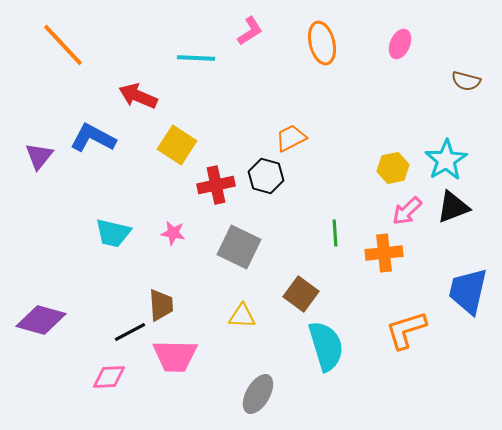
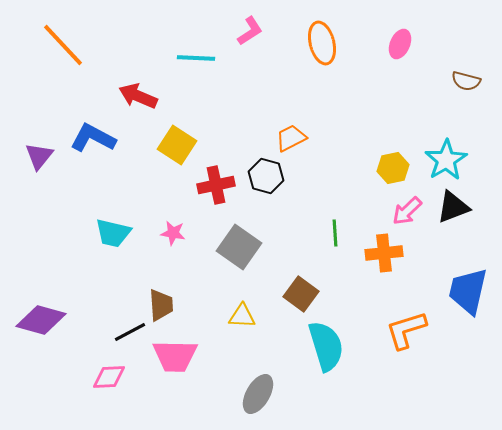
gray square: rotated 9 degrees clockwise
